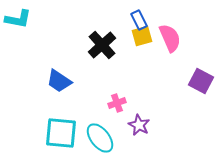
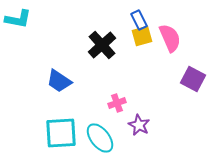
purple square: moved 8 px left, 2 px up
cyan square: rotated 8 degrees counterclockwise
